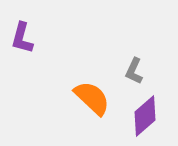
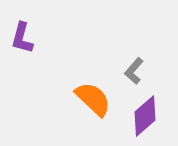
gray L-shape: rotated 16 degrees clockwise
orange semicircle: moved 1 px right, 1 px down
